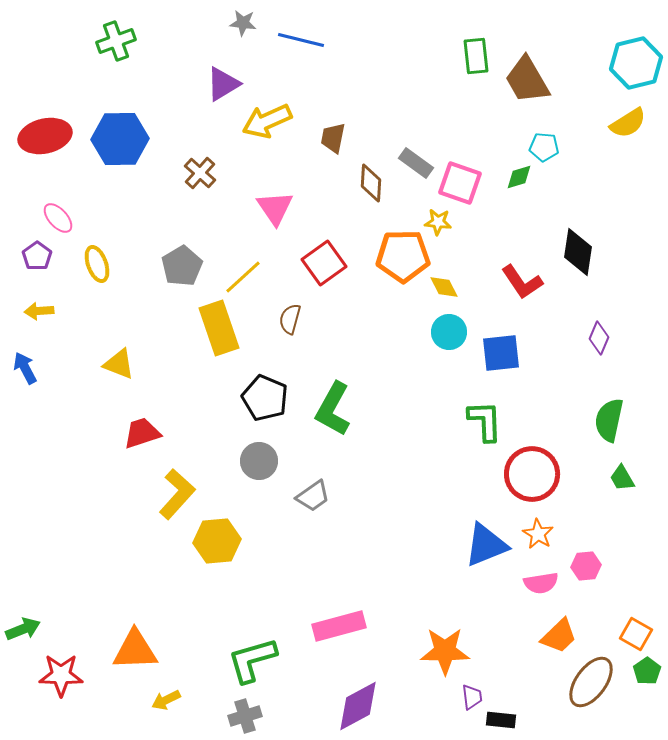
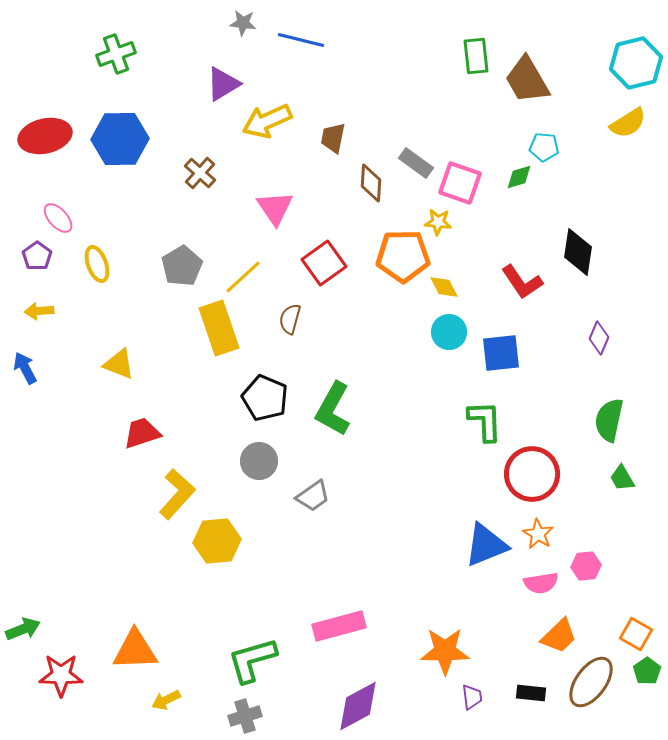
green cross at (116, 41): moved 13 px down
black rectangle at (501, 720): moved 30 px right, 27 px up
